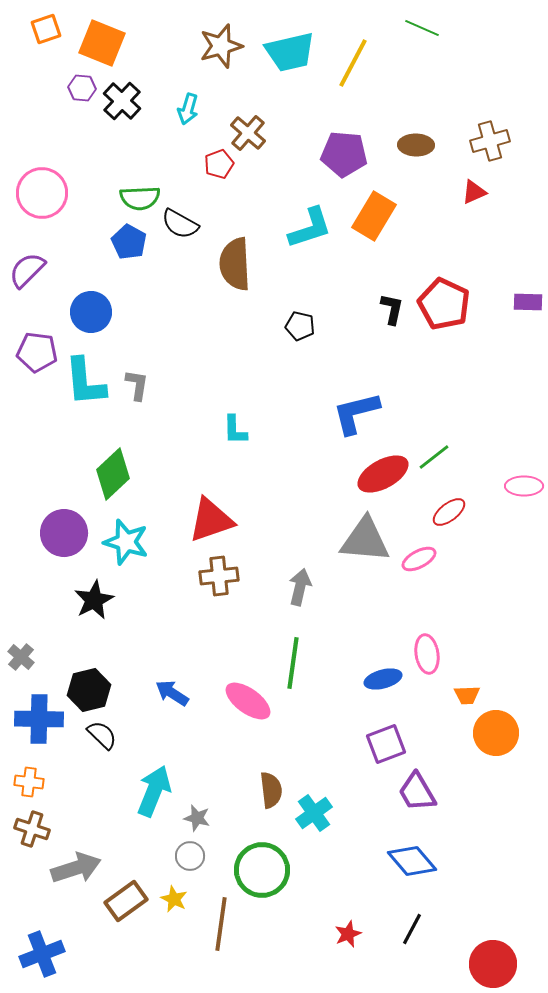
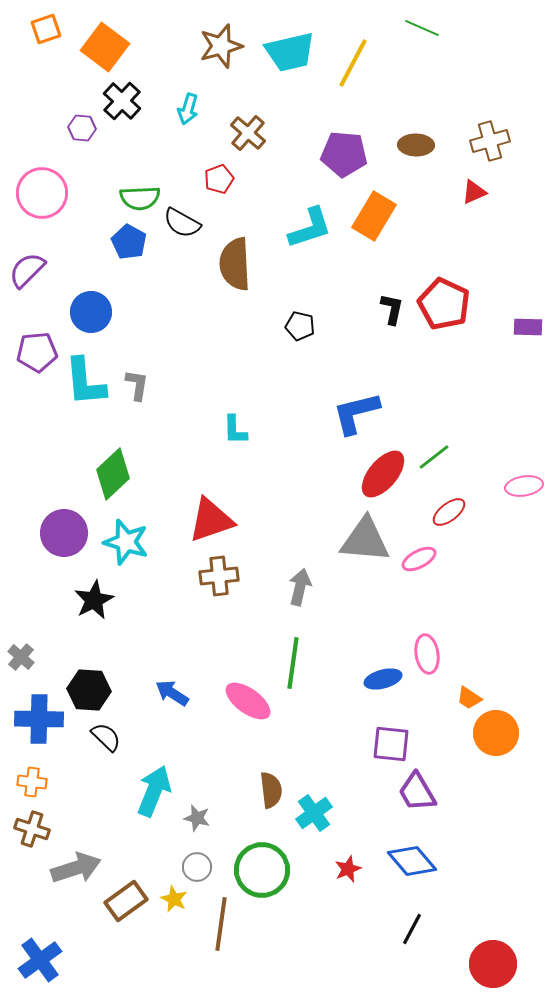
orange square at (102, 43): moved 3 px right, 4 px down; rotated 15 degrees clockwise
purple hexagon at (82, 88): moved 40 px down
red pentagon at (219, 164): moved 15 px down
black semicircle at (180, 224): moved 2 px right, 1 px up
purple rectangle at (528, 302): moved 25 px down
purple pentagon at (37, 352): rotated 12 degrees counterclockwise
red ellipse at (383, 474): rotated 21 degrees counterclockwise
pink ellipse at (524, 486): rotated 9 degrees counterclockwise
black hexagon at (89, 690): rotated 18 degrees clockwise
orange trapezoid at (467, 695): moved 2 px right, 3 px down; rotated 36 degrees clockwise
black semicircle at (102, 735): moved 4 px right, 2 px down
purple square at (386, 744): moved 5 px right; rotated 27 degrees clockwise
orange cross at (29, 782): moved 3 px right
gray circle at (190, 856): moved 7 px right, 11 px down
red star at (348, 934): moved 65 px up
blue cross at (42, 954): moved 2 px left, 6 px down; rotated 15 degrees counterclockwise
